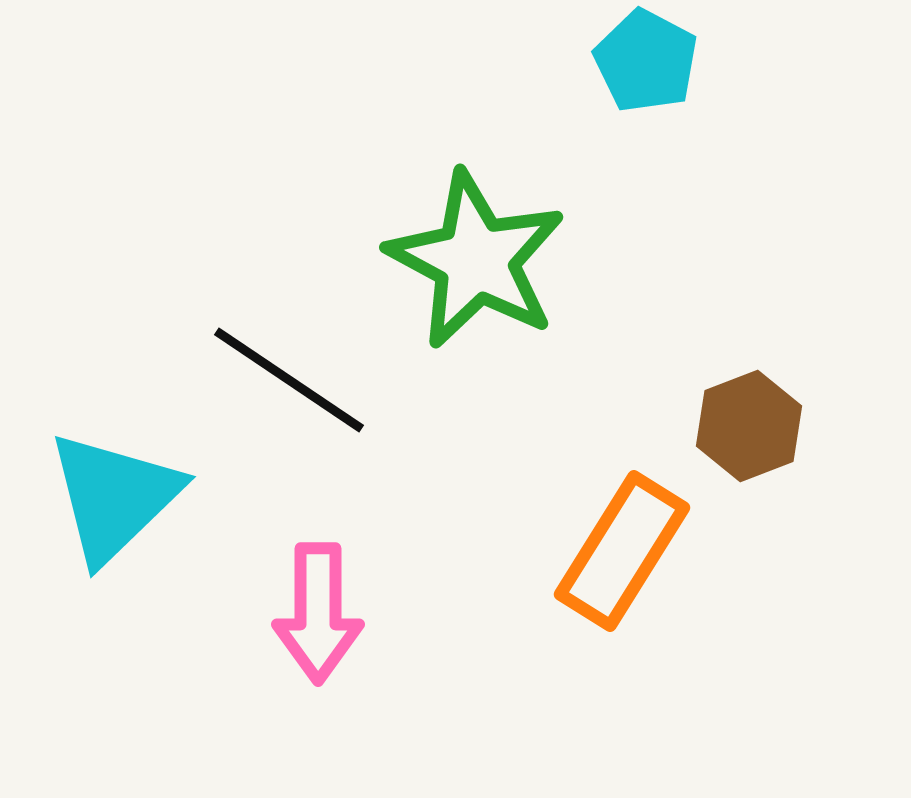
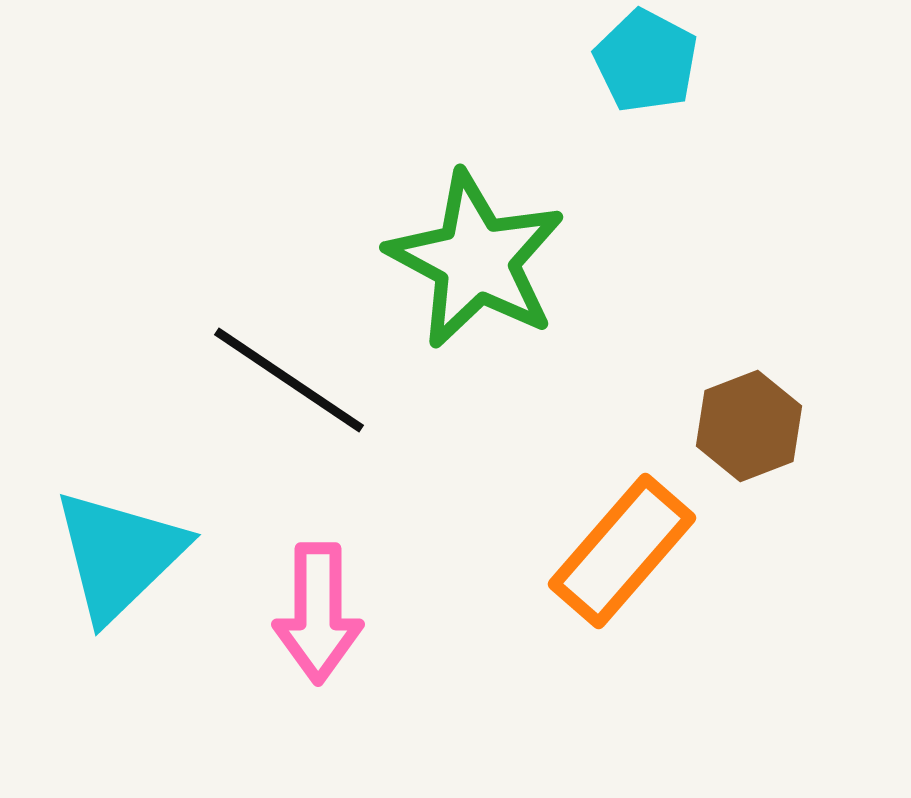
cyan triangle: moved 5 px right, 58 px down
orange rectangle: rotated 9 degrees clockwise
